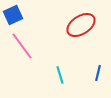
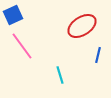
red ellipse: moved 1 px right, 1 px down
blue line: moved 18 px up
